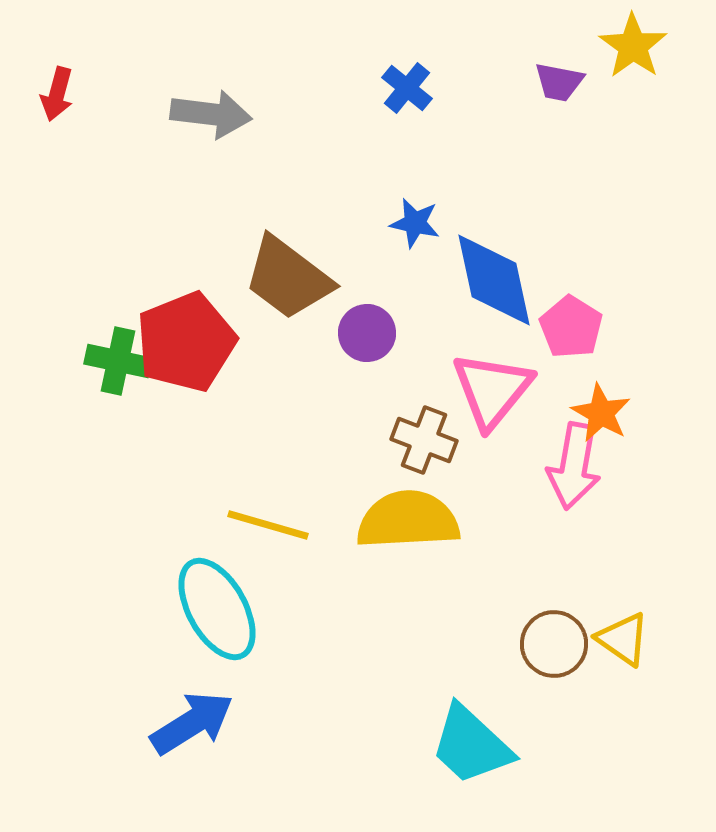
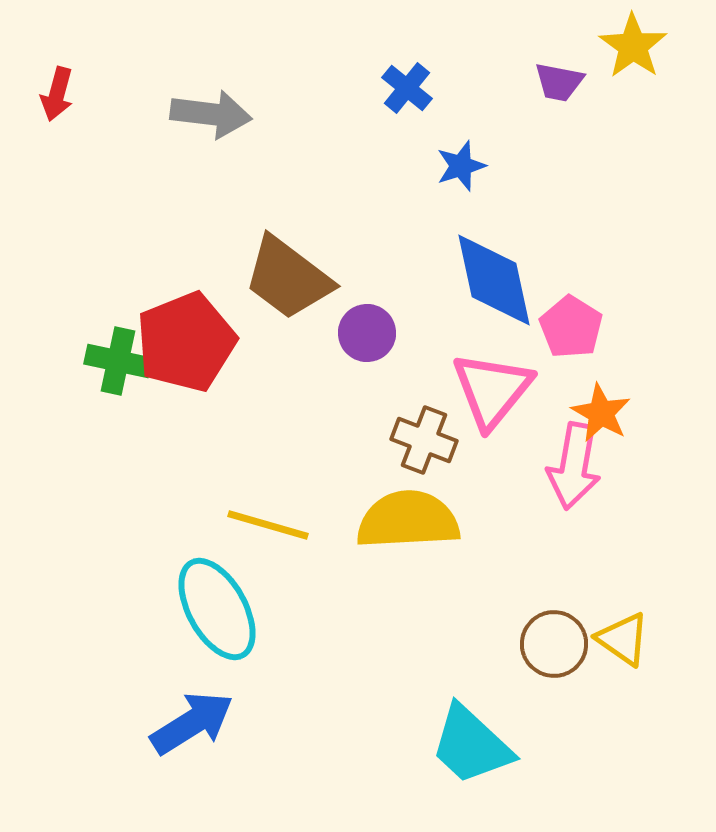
blue star: moved 46 px right, 57 px up; rotated 30 degrees counterclockwise
